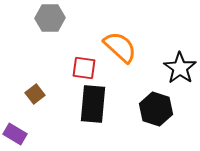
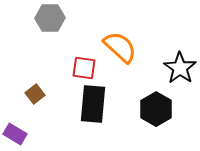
black hexagon: rotated 12 degrees clockwise
